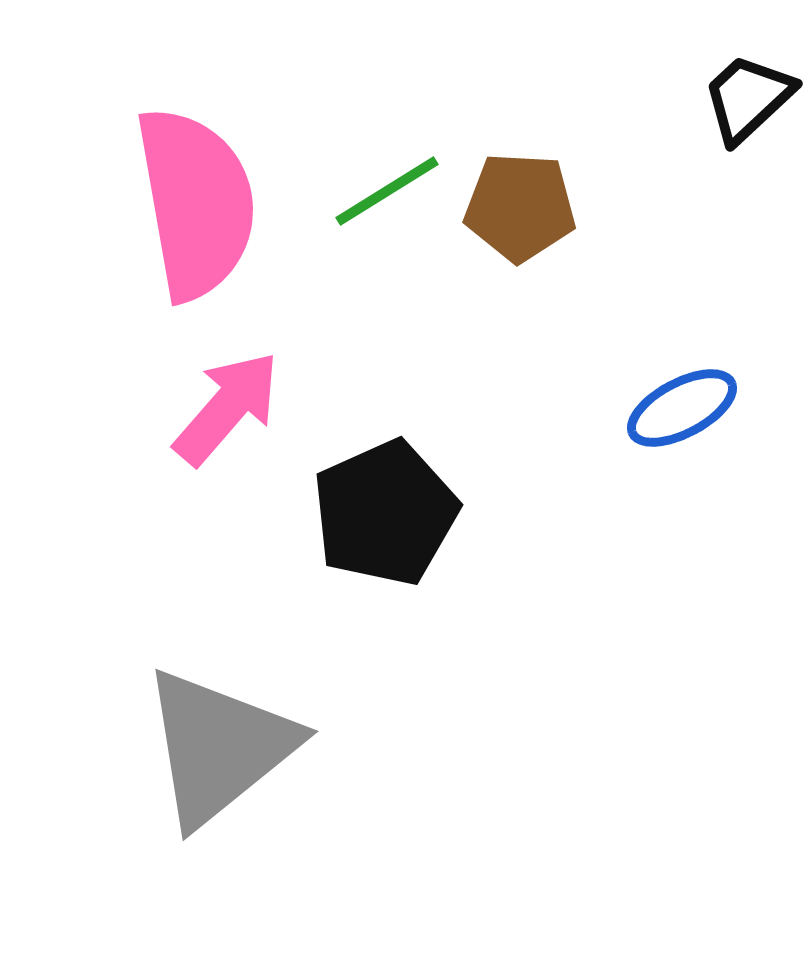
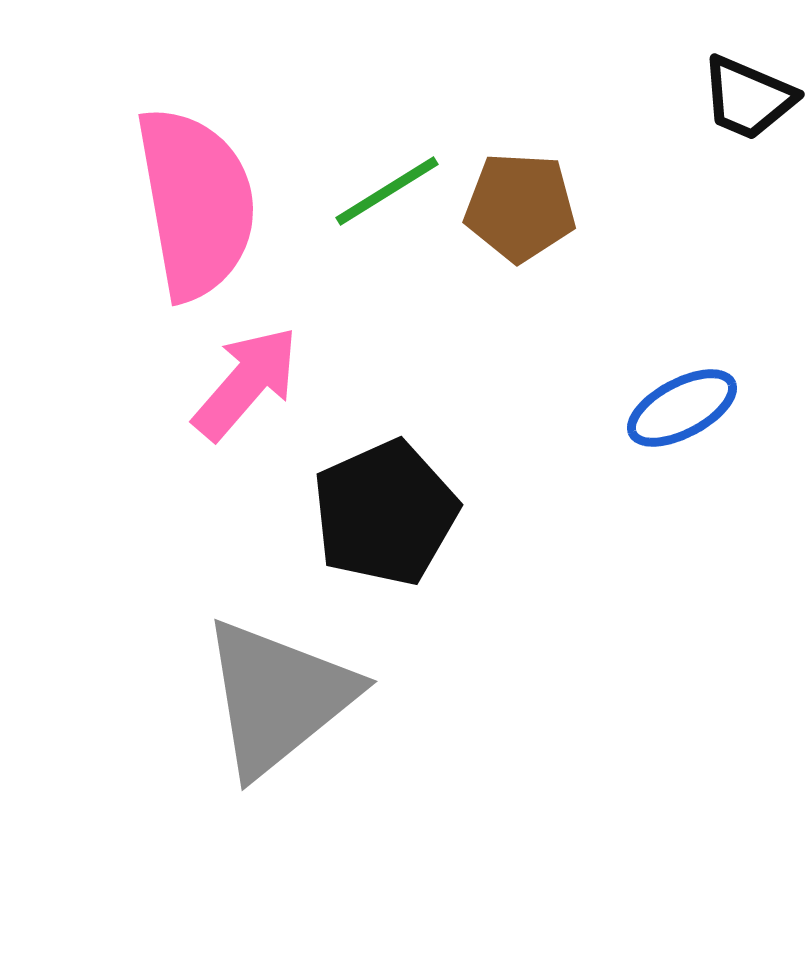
black trapezoid: rotated 114 degrees counterclockwise
pink arrow: moved 19 px right, 25 px up
gray triangle: moved 59 px right, 50 px up
